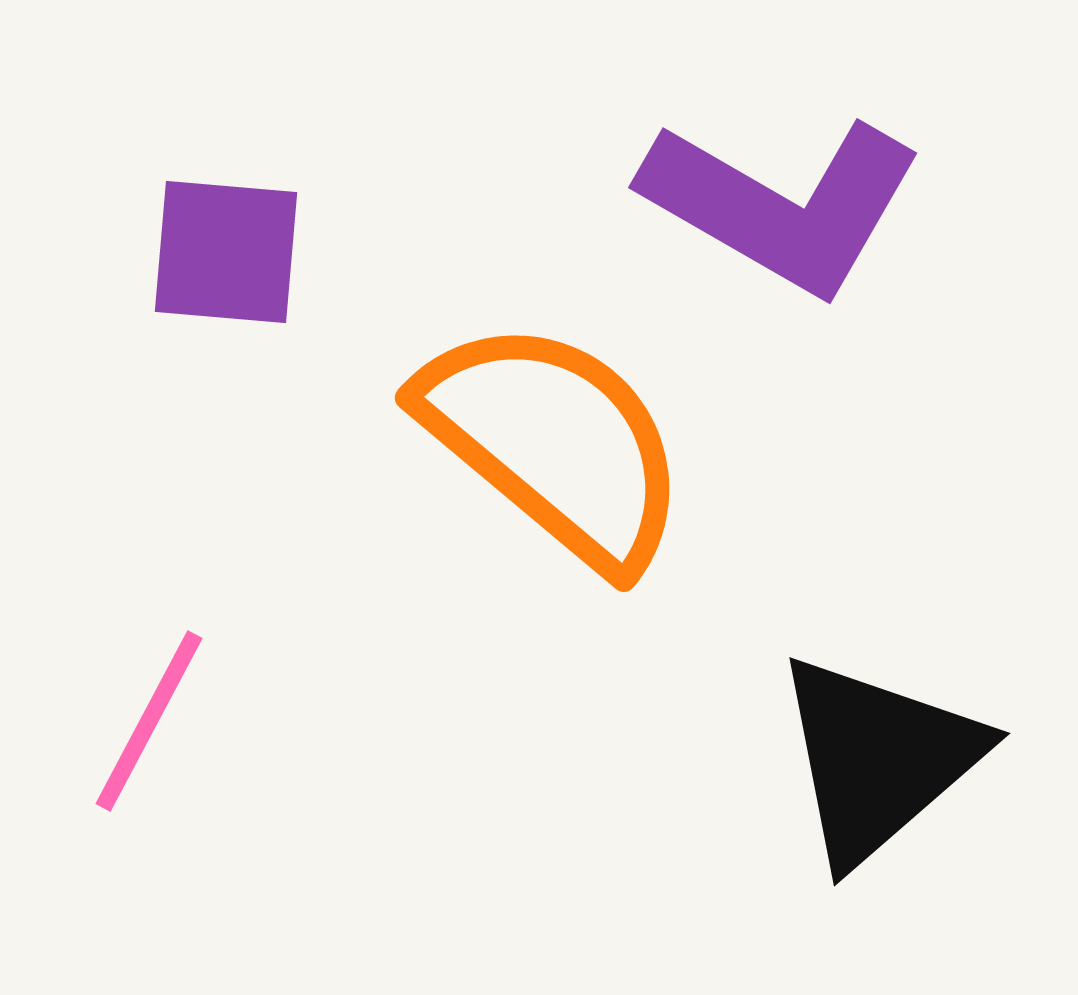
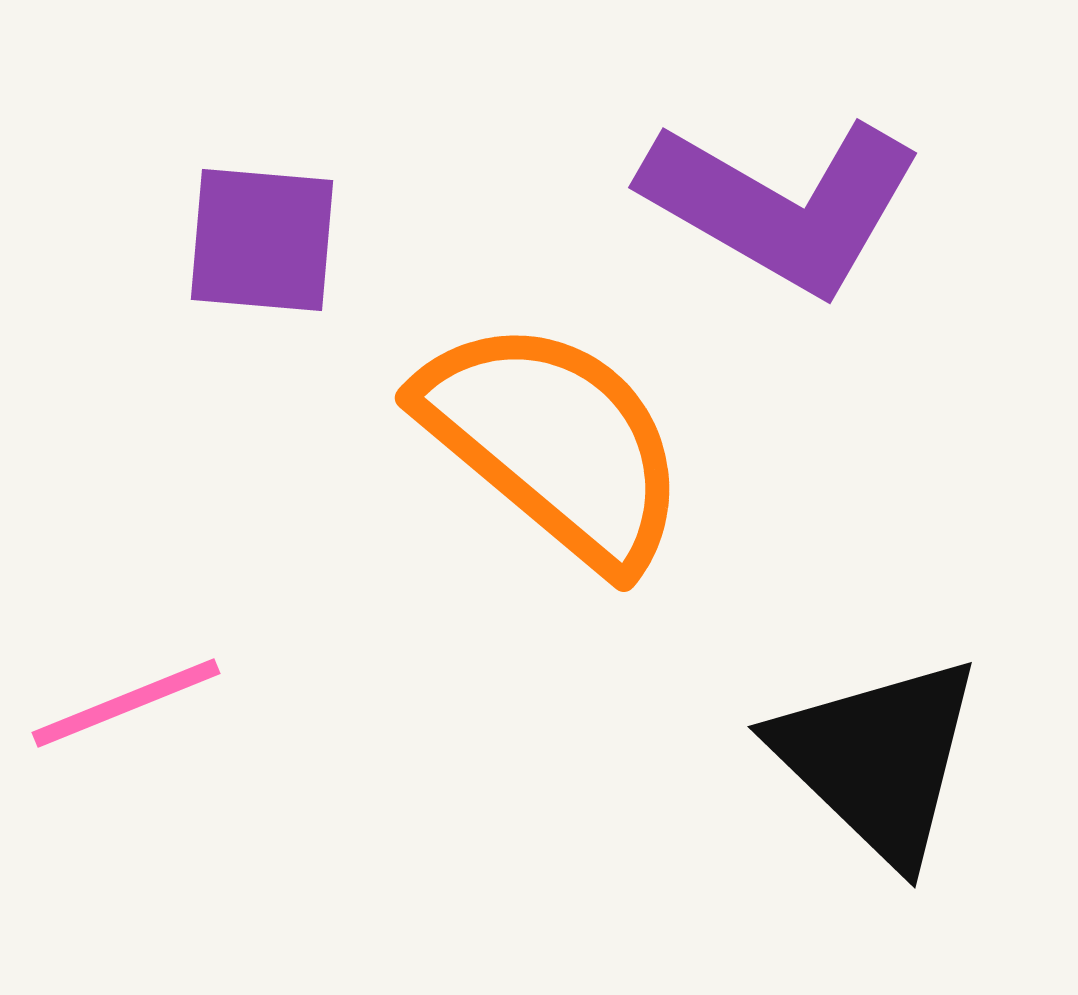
purple square: moved 36 px right, 12 px up
pink line: moved 23 px left, 18 px up; rotated 40 degrees clockwise
black triangle: rotated 35 degrees counterclockwise
